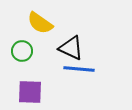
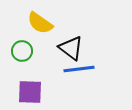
black triangle: rotated 12 degrees clockwise
blue line: rotated 12 degrees counterclockwise
